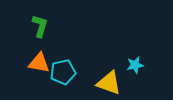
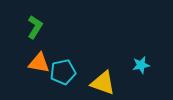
green L-shape: moved 5 px left, 1 px down; rotated 15 degrees clockwise
cyan star: moved 6 px right
yellow triangle: moved 6 px left
